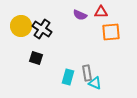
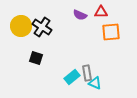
black cross: moved 2 px up
cyan rectangle: moved 4 px right; rotated 35 degrees clockwise
